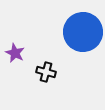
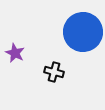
black cross: moved 8 px right
